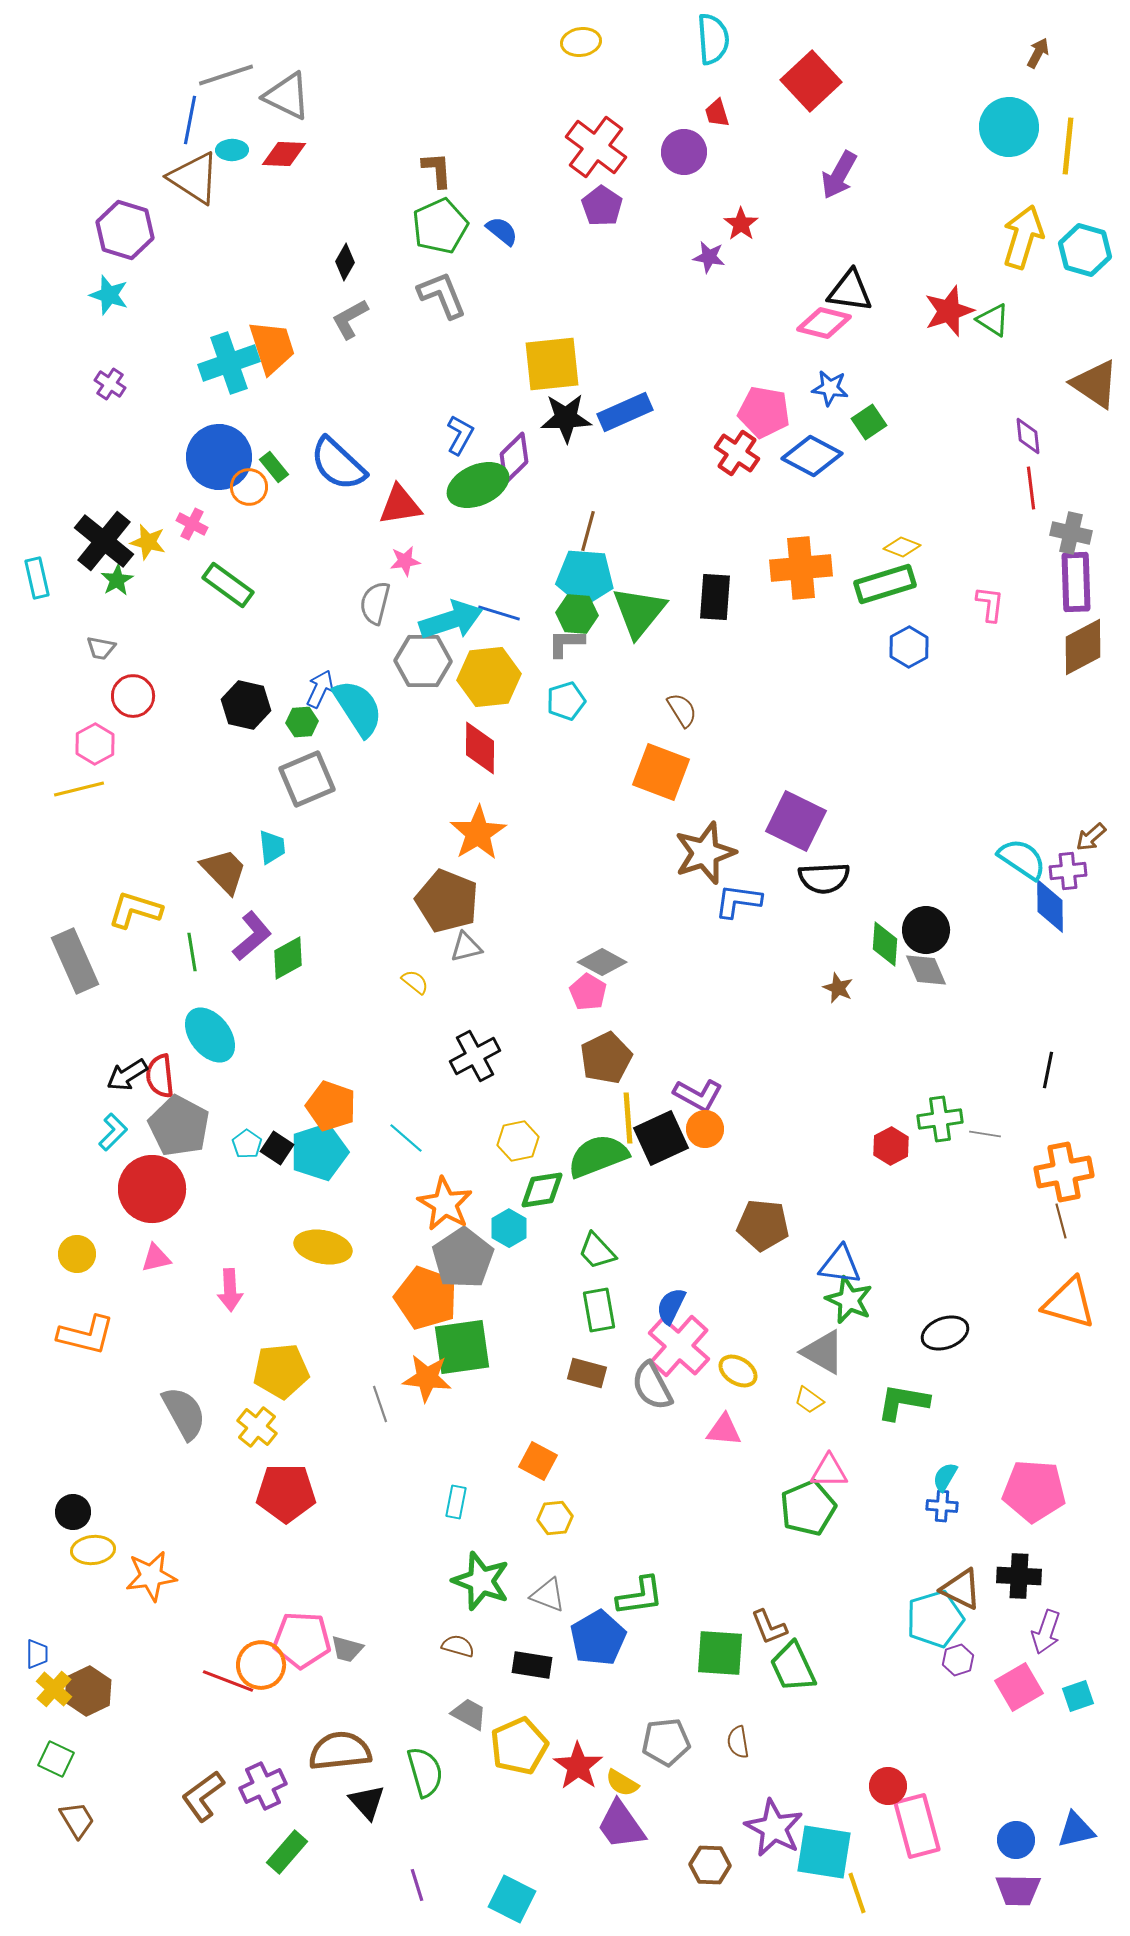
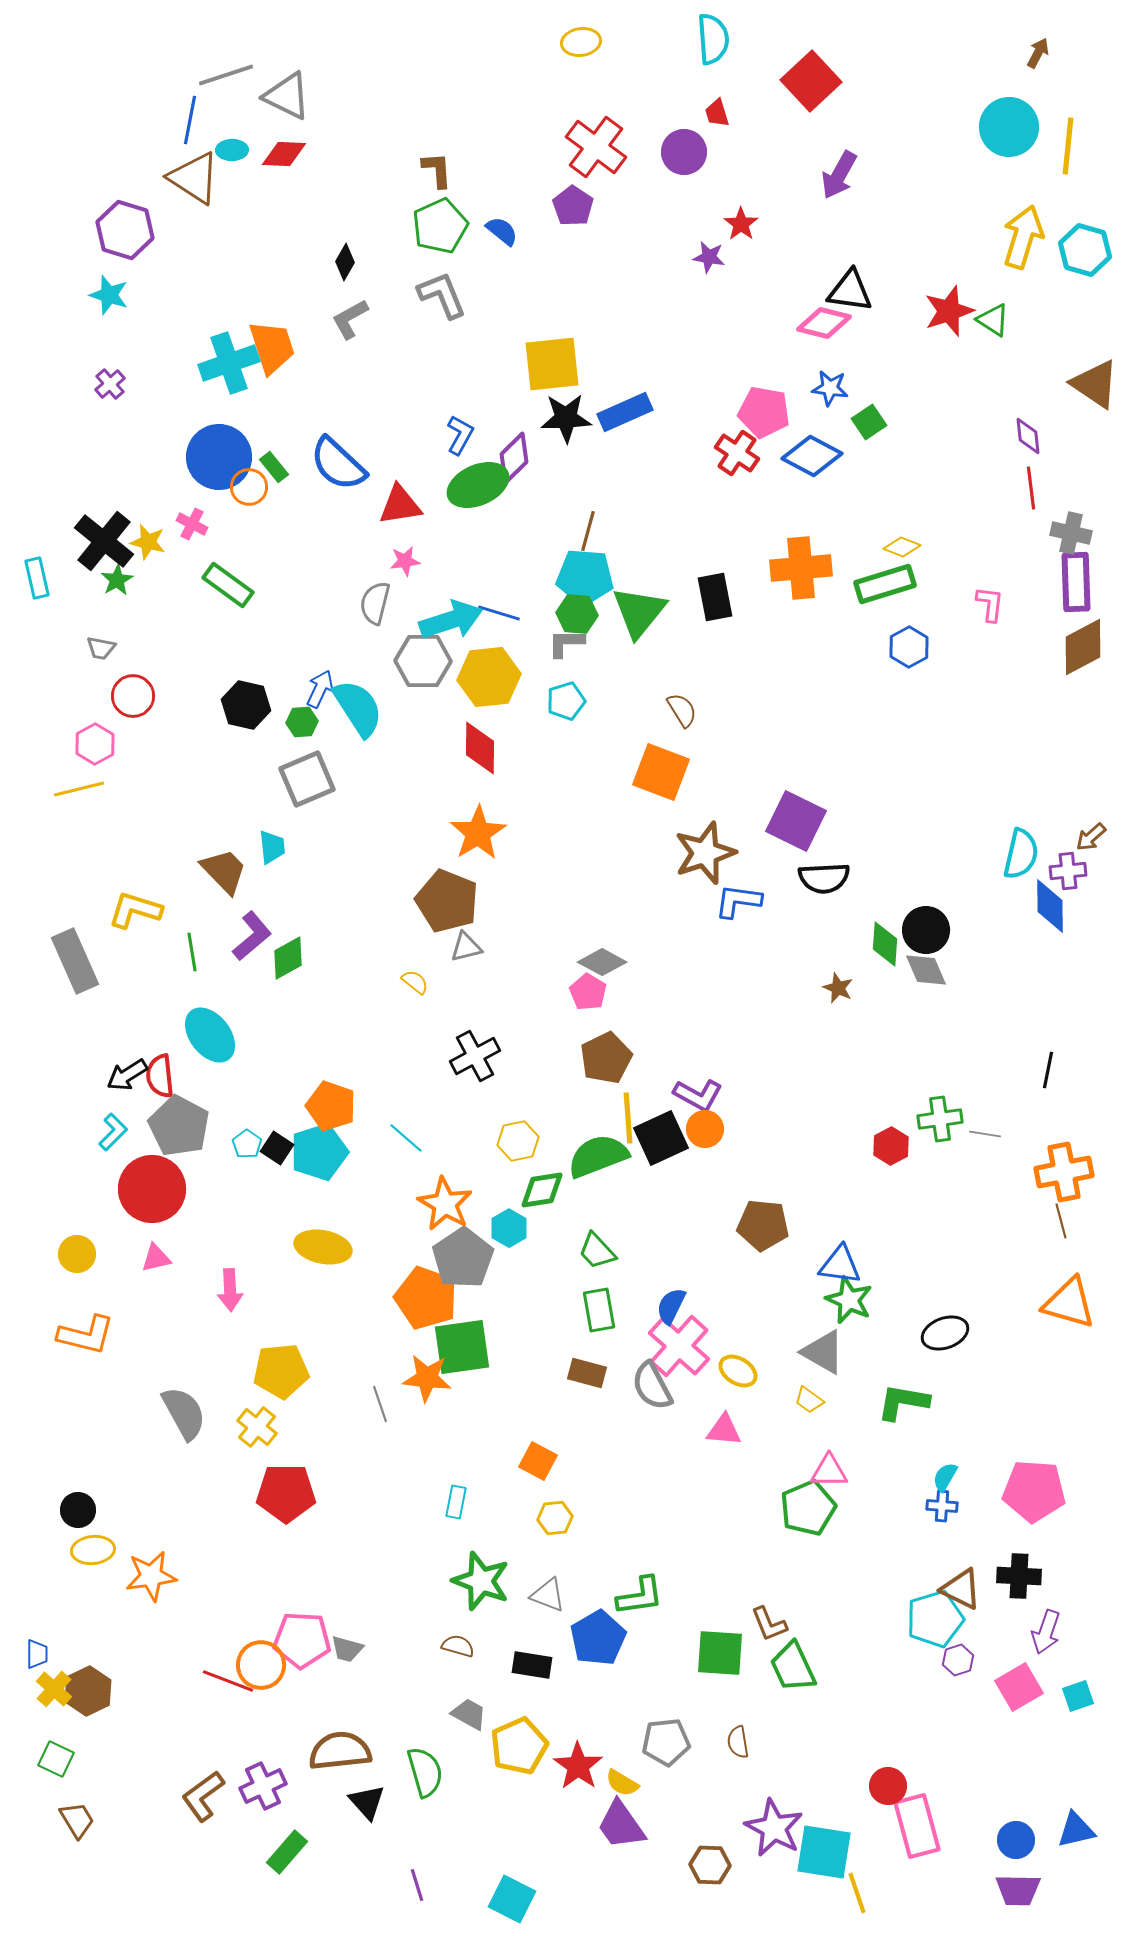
purple pentagon at (602, 206): moved 29 px left
purple cross at (110, 384): rotated 16 degrees clockwise
black rectangle at (715, 597): rotated 15 degrees counterclockwise
cyan semicircle at (1022, 859): moved 1 px left, 5 px up; rotated 69 degrees clockwise
black circle at (73, 1512): moved 5 px right, 2 px up
brown L-shape at (769, 1627): moved 3 px up
